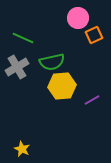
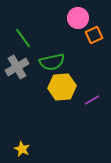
green line: rotated 30 degrees clockwise
yellow hexagon: moved 1 px down
